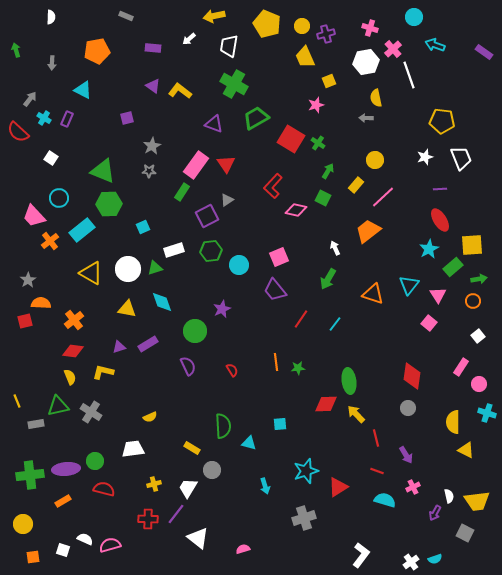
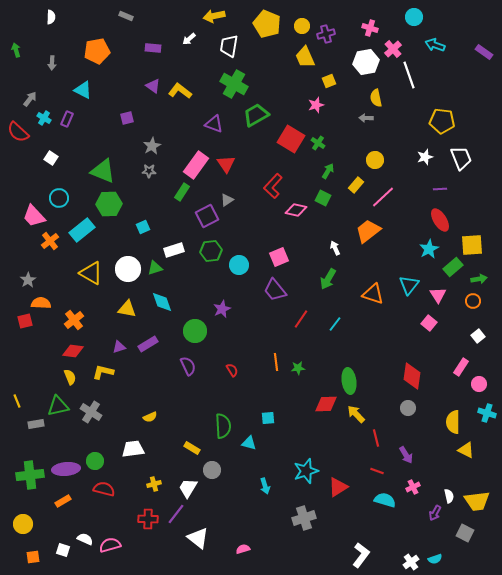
green trapezoid at (256, 118): moved 3 px up
cyan square at (280, 424): moved 12 px left, 6 px up
